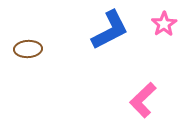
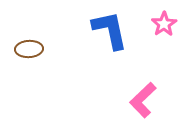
blue L-shape: rotated 75 degrees counterclockwise
brown ellipse: moved 1 px right
